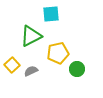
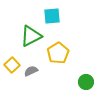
cyan square: moved 1 px right, 2 px down
yellow pentagon: rotated 20 degrees counterclockwise
green circle: moved 9 px right, 13 px down
